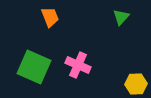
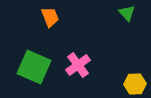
green triangle: moved 6 px right, 4 px up; rotated 24 degrees counterclockwise
pink cross: rotated 30 degrees clockwise
yellow hexagon: moved 1 px left
